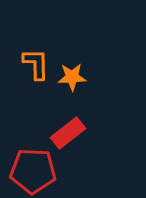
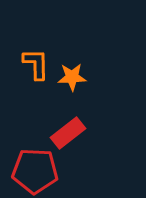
red pentagon: moved 2 px right
